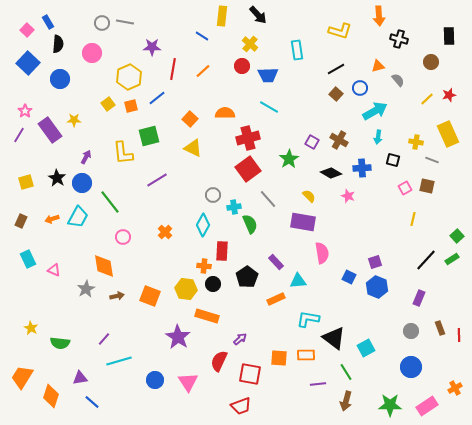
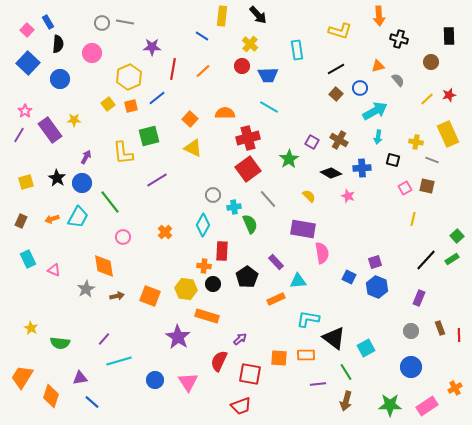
purple rectangle at (303, 222): moved 7 px down
